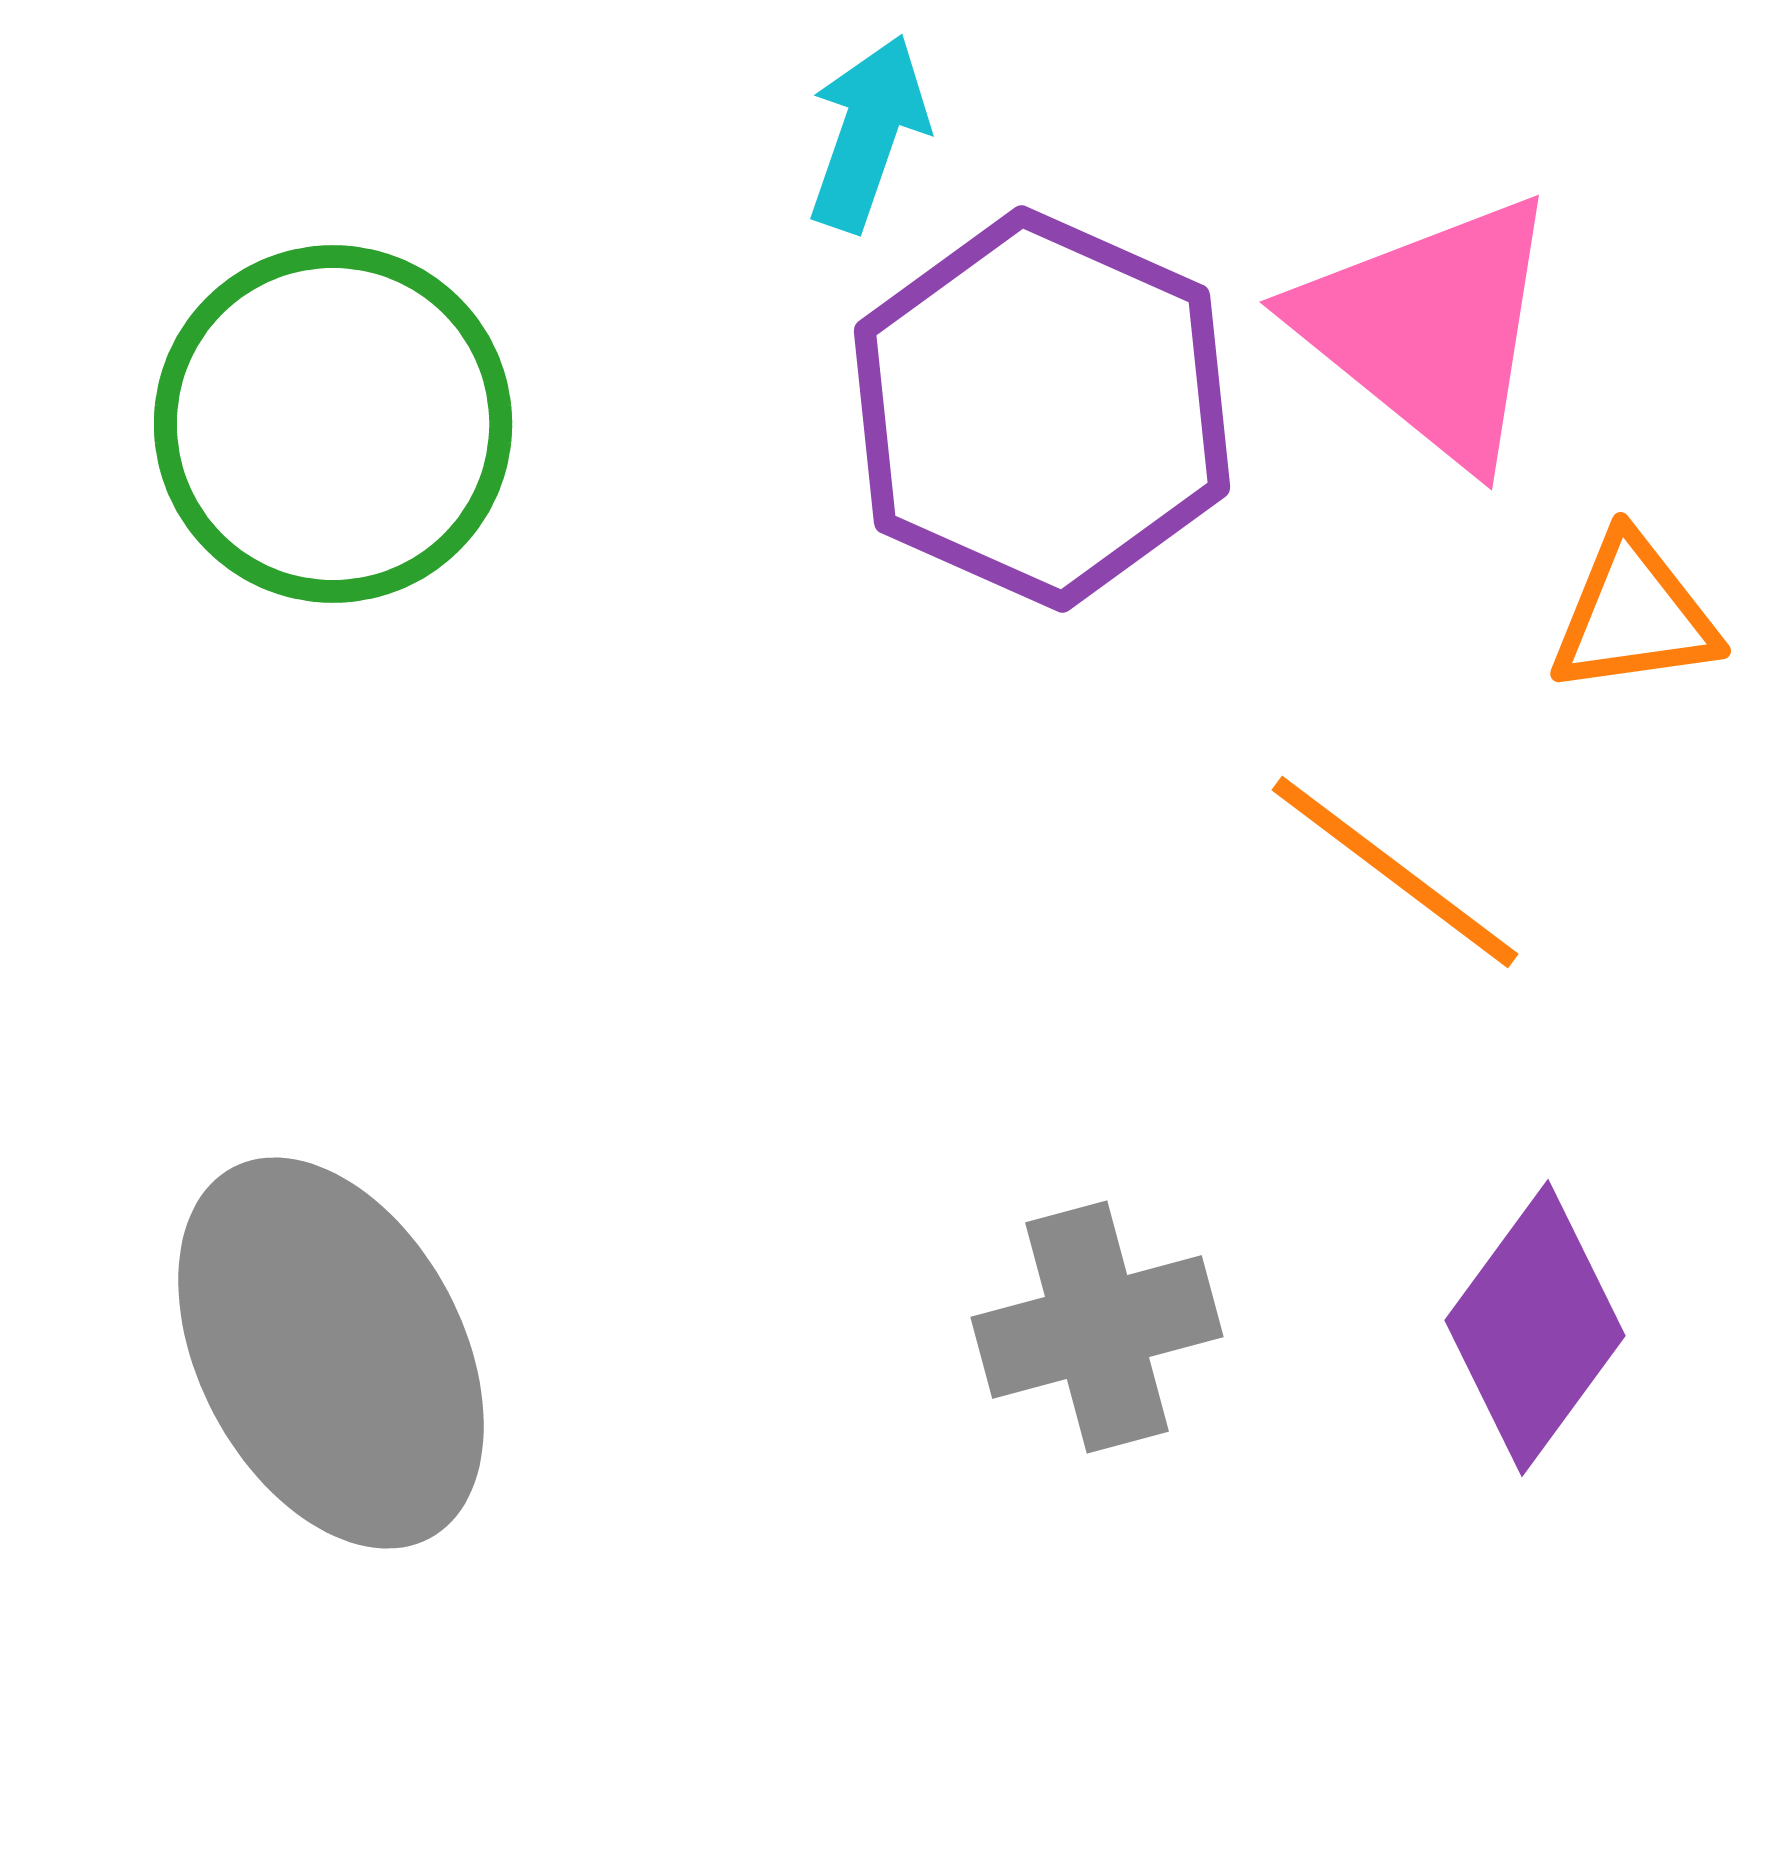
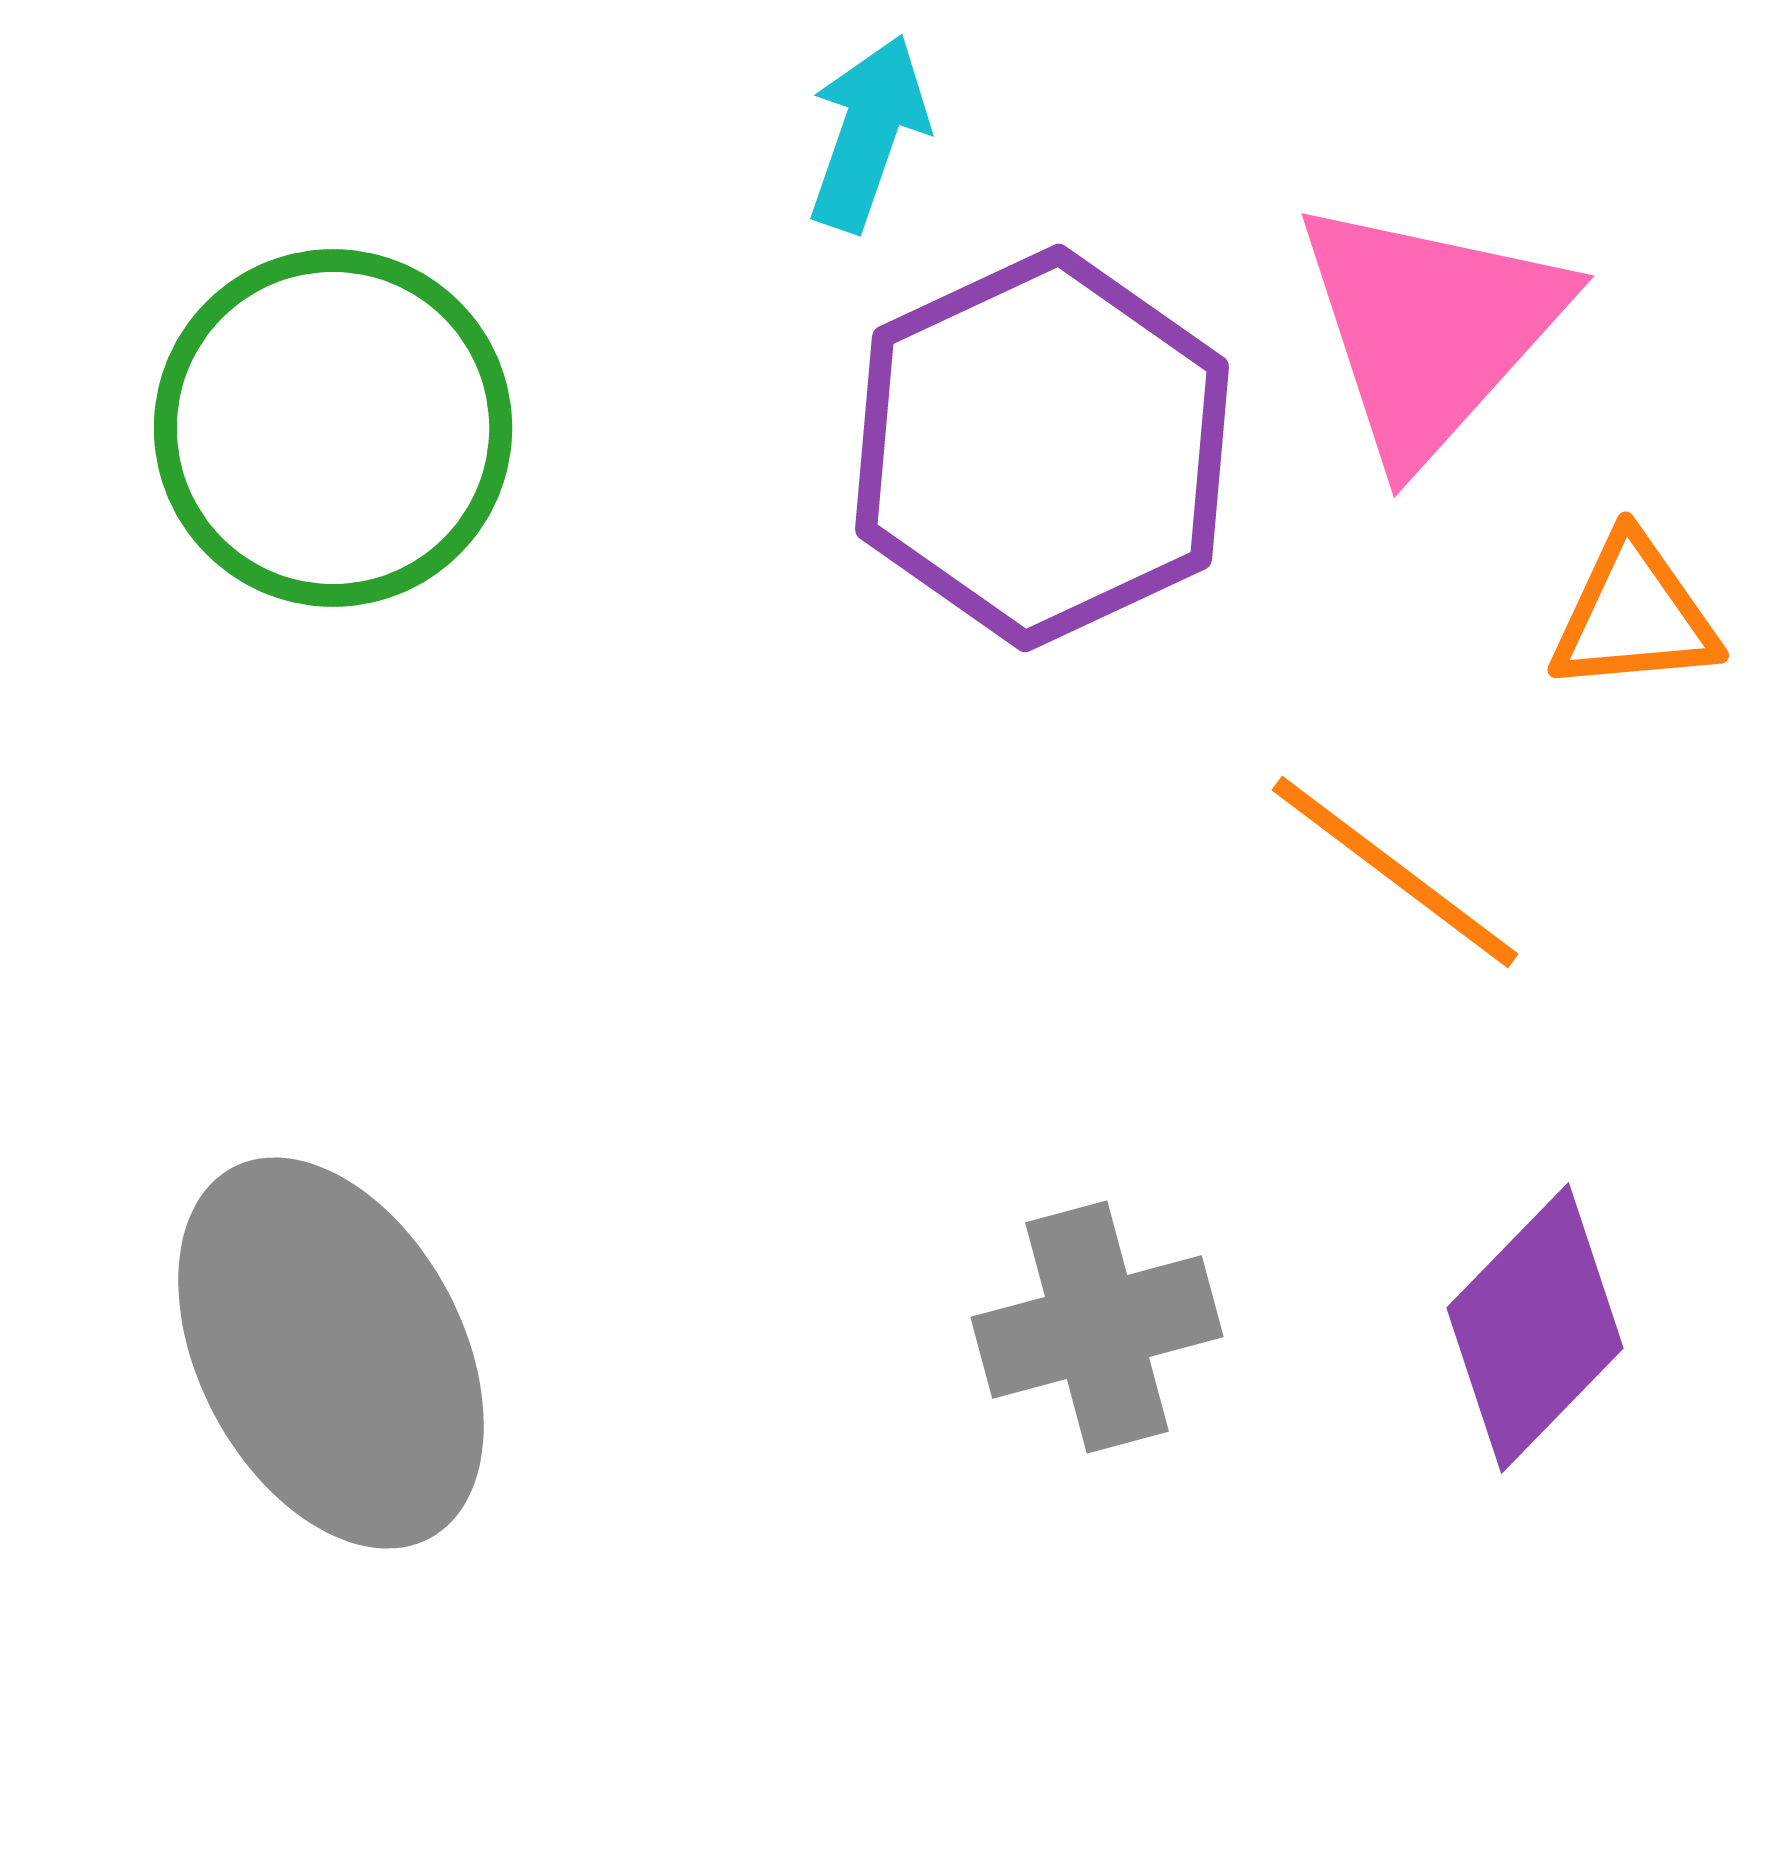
pink triangle: rotated 33 degrees clockwise
purple hexagon: moved 39 px down; rotated 11 degrees clockwise
green circle: moved 4 px down
orange triangle: rotated 3 degrees clockwise
purple diamond: rotated 8 degrees clockwise
